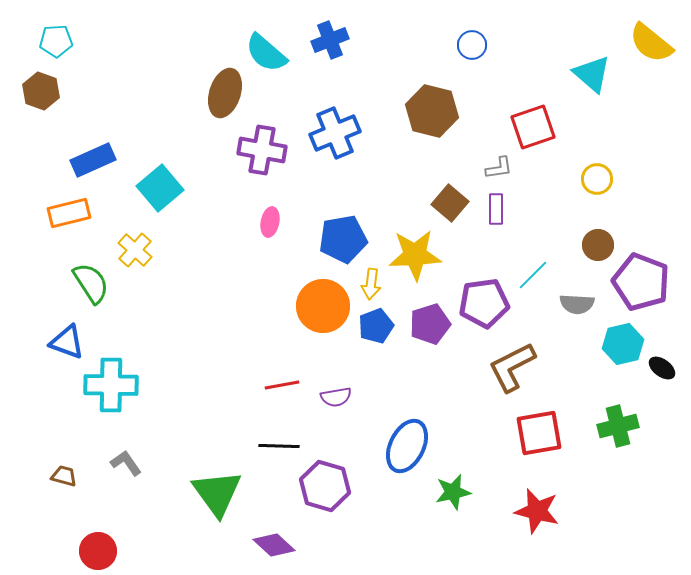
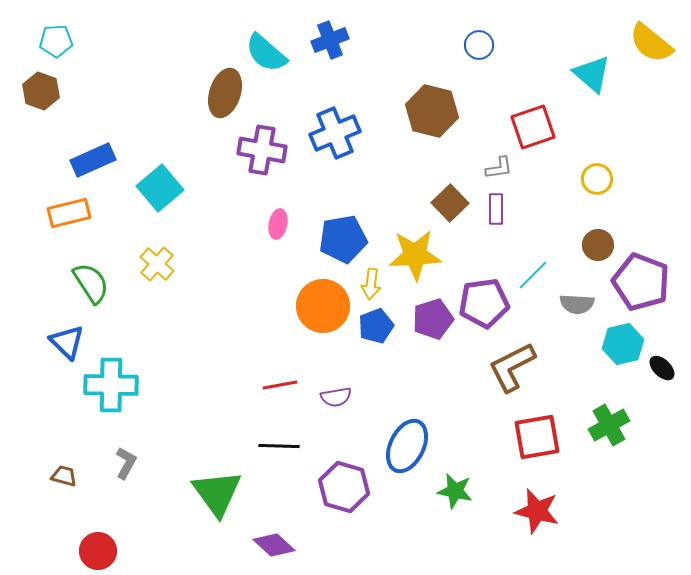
blue circle at (472, 45): moved 7 px right
brown square at (450, 203): rotated 6 degrees clockwise
pink ellipse at (270, 222): moved 8 px right, 2 px down
yellow cross at (135, 250): moved 22 px right, 14 px down
purple pentagon at (430, 324): moved 3 px right, 5 px up
blue triangle at (67, 342): rotated 24 degrees clockwise
black ellipse at (662, 368): rotated 8 degrees clockwise
red line at (282, 385): moved 2 px left
green cross at (618, 426): moved 9 px left, 1 px up; rotated 15 degrees counterclockwise
red square at (539, 433): moved 2 px left, 4 px down
gray L-shape at (126, 463): rotated 64 degrees clockwise
purple hexagon at (325, 486): moved 19 px right, 1 px down
green star at (453, 492): moved 2 px right, 1 px up; rotated 24 degrees clockwise
